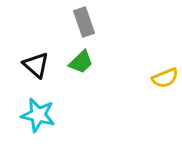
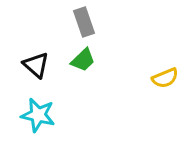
green trapezoid: moved 2 px right, 2 px up
